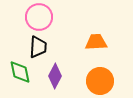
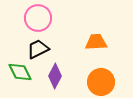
pink circle: moved 1 px left, 1 px down
black trapezoid: moved 2 px down; rotated 120 degrees counterclockwise
green diamond: rotated 15 degrees counterclockwise
orange circle: moved 1 px right, 1 px down
